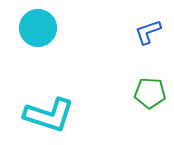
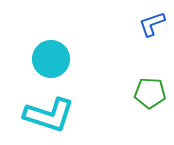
cyan circle: moved 13 px right, 31 px down
blue L-shape: moved 4 px right, 8 px up
